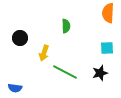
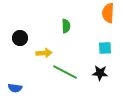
cyan square: moved 2 px left
yellow arrow: rotated 112 degrees counterclockwise
black star: rotated 21 degrees clockwise
